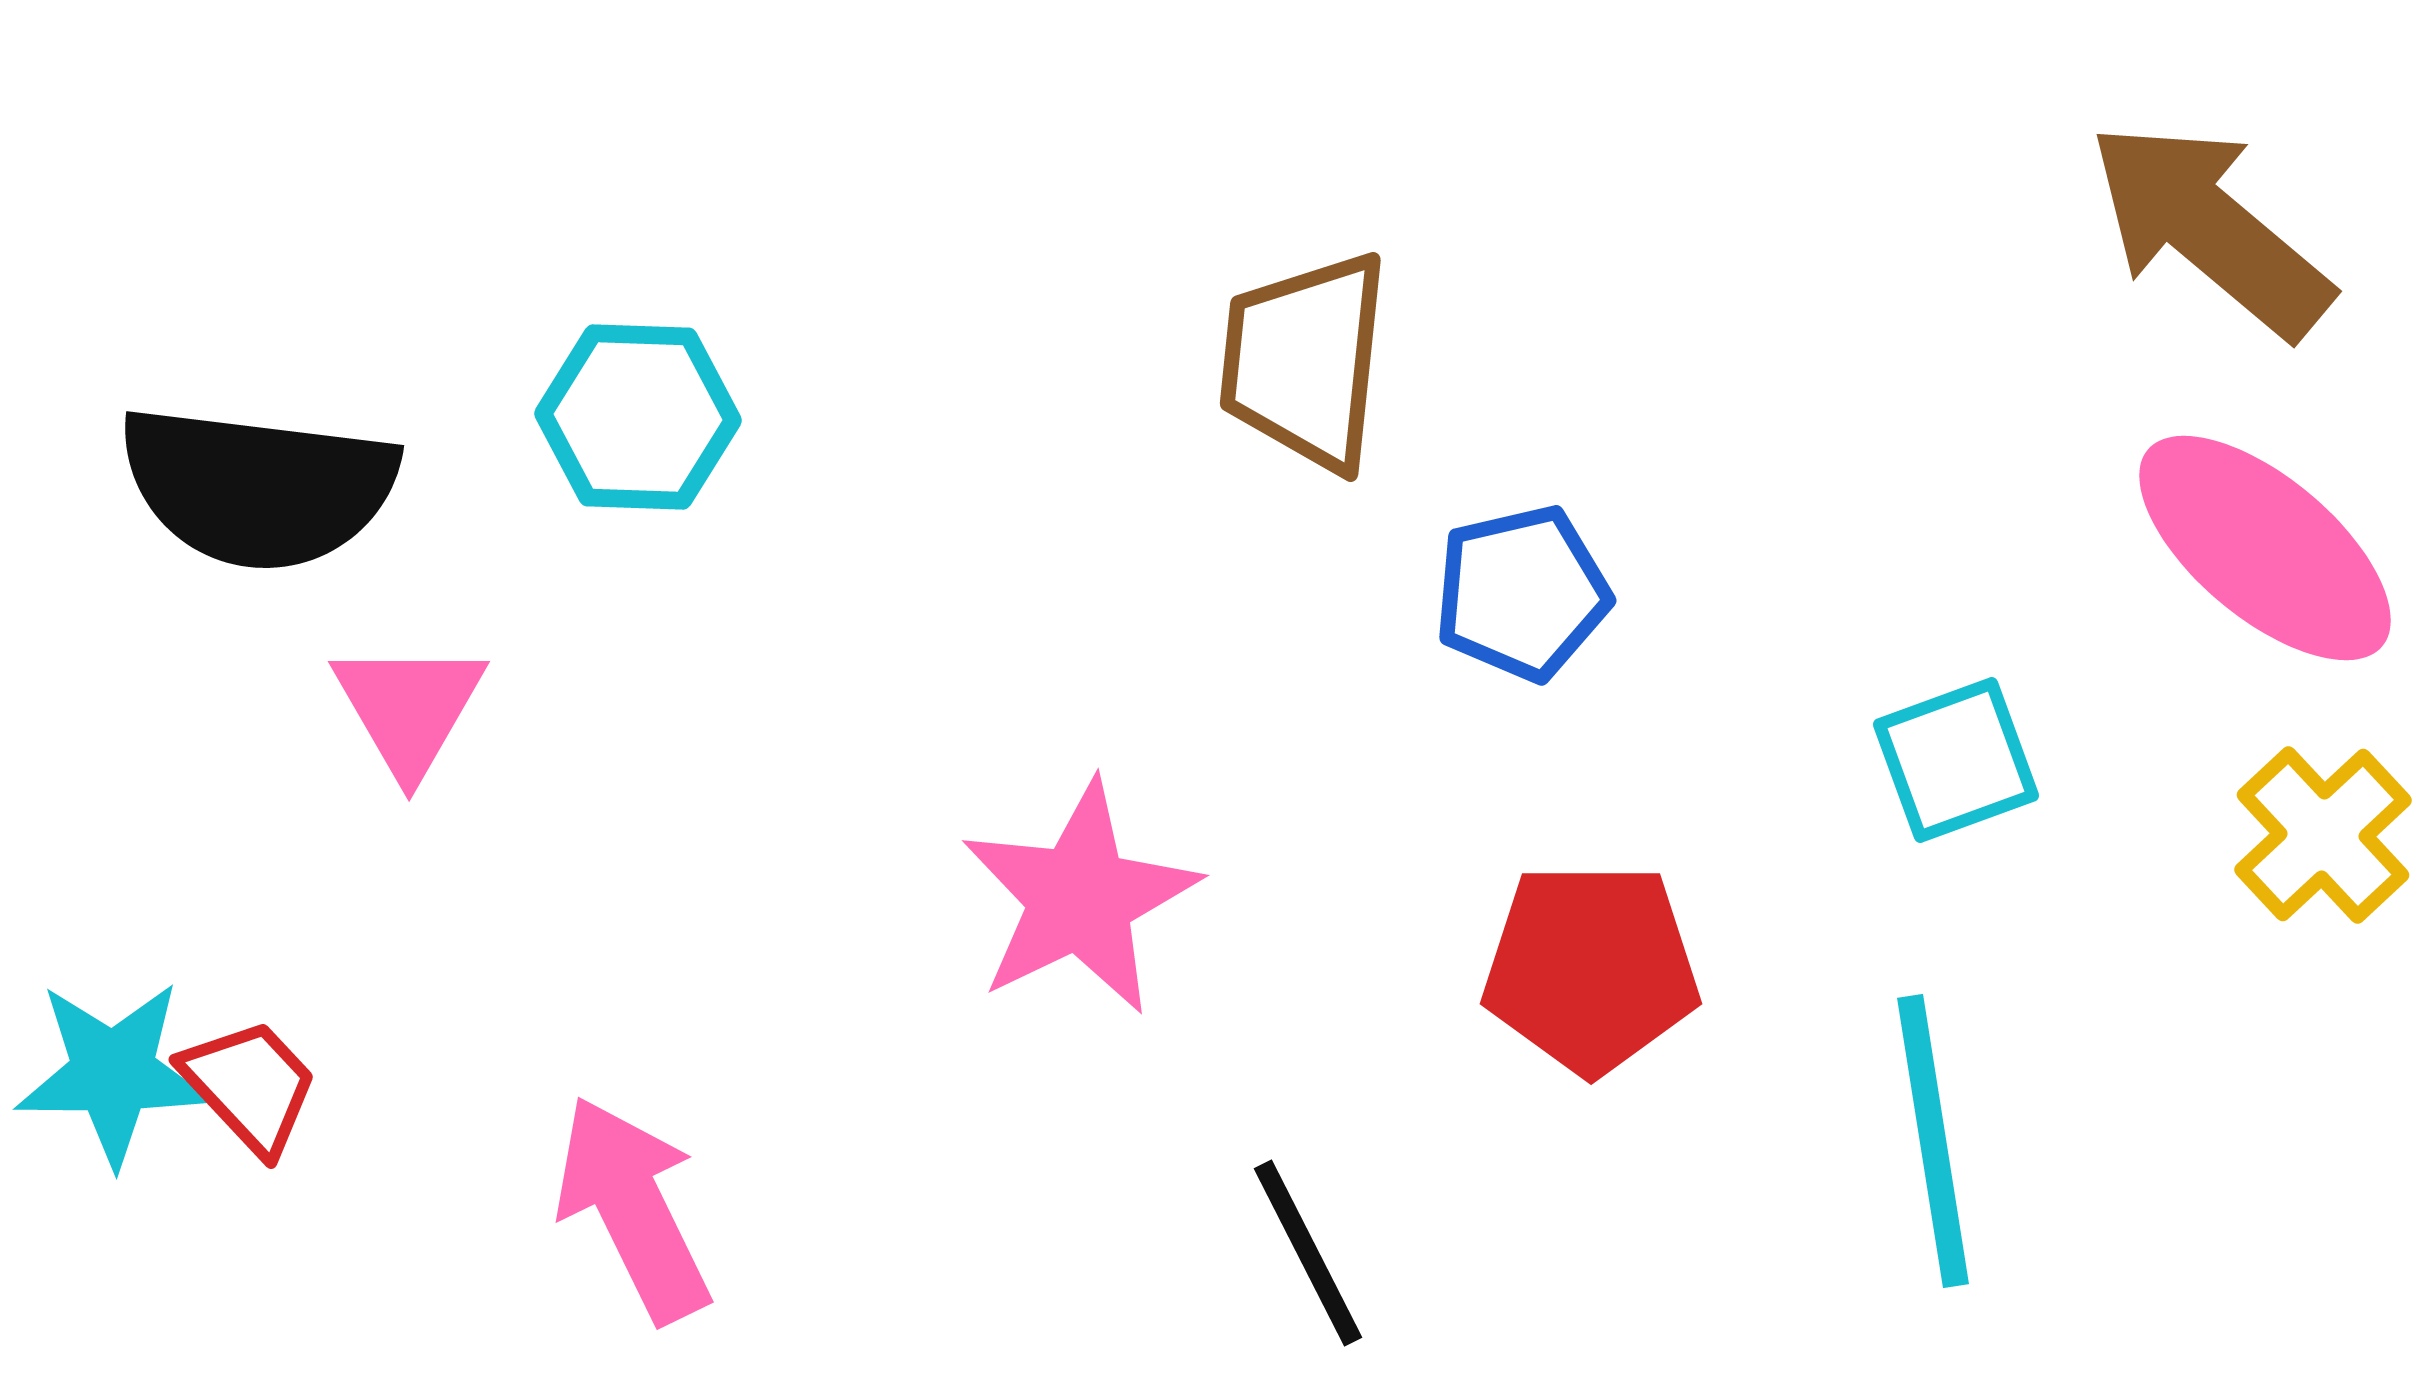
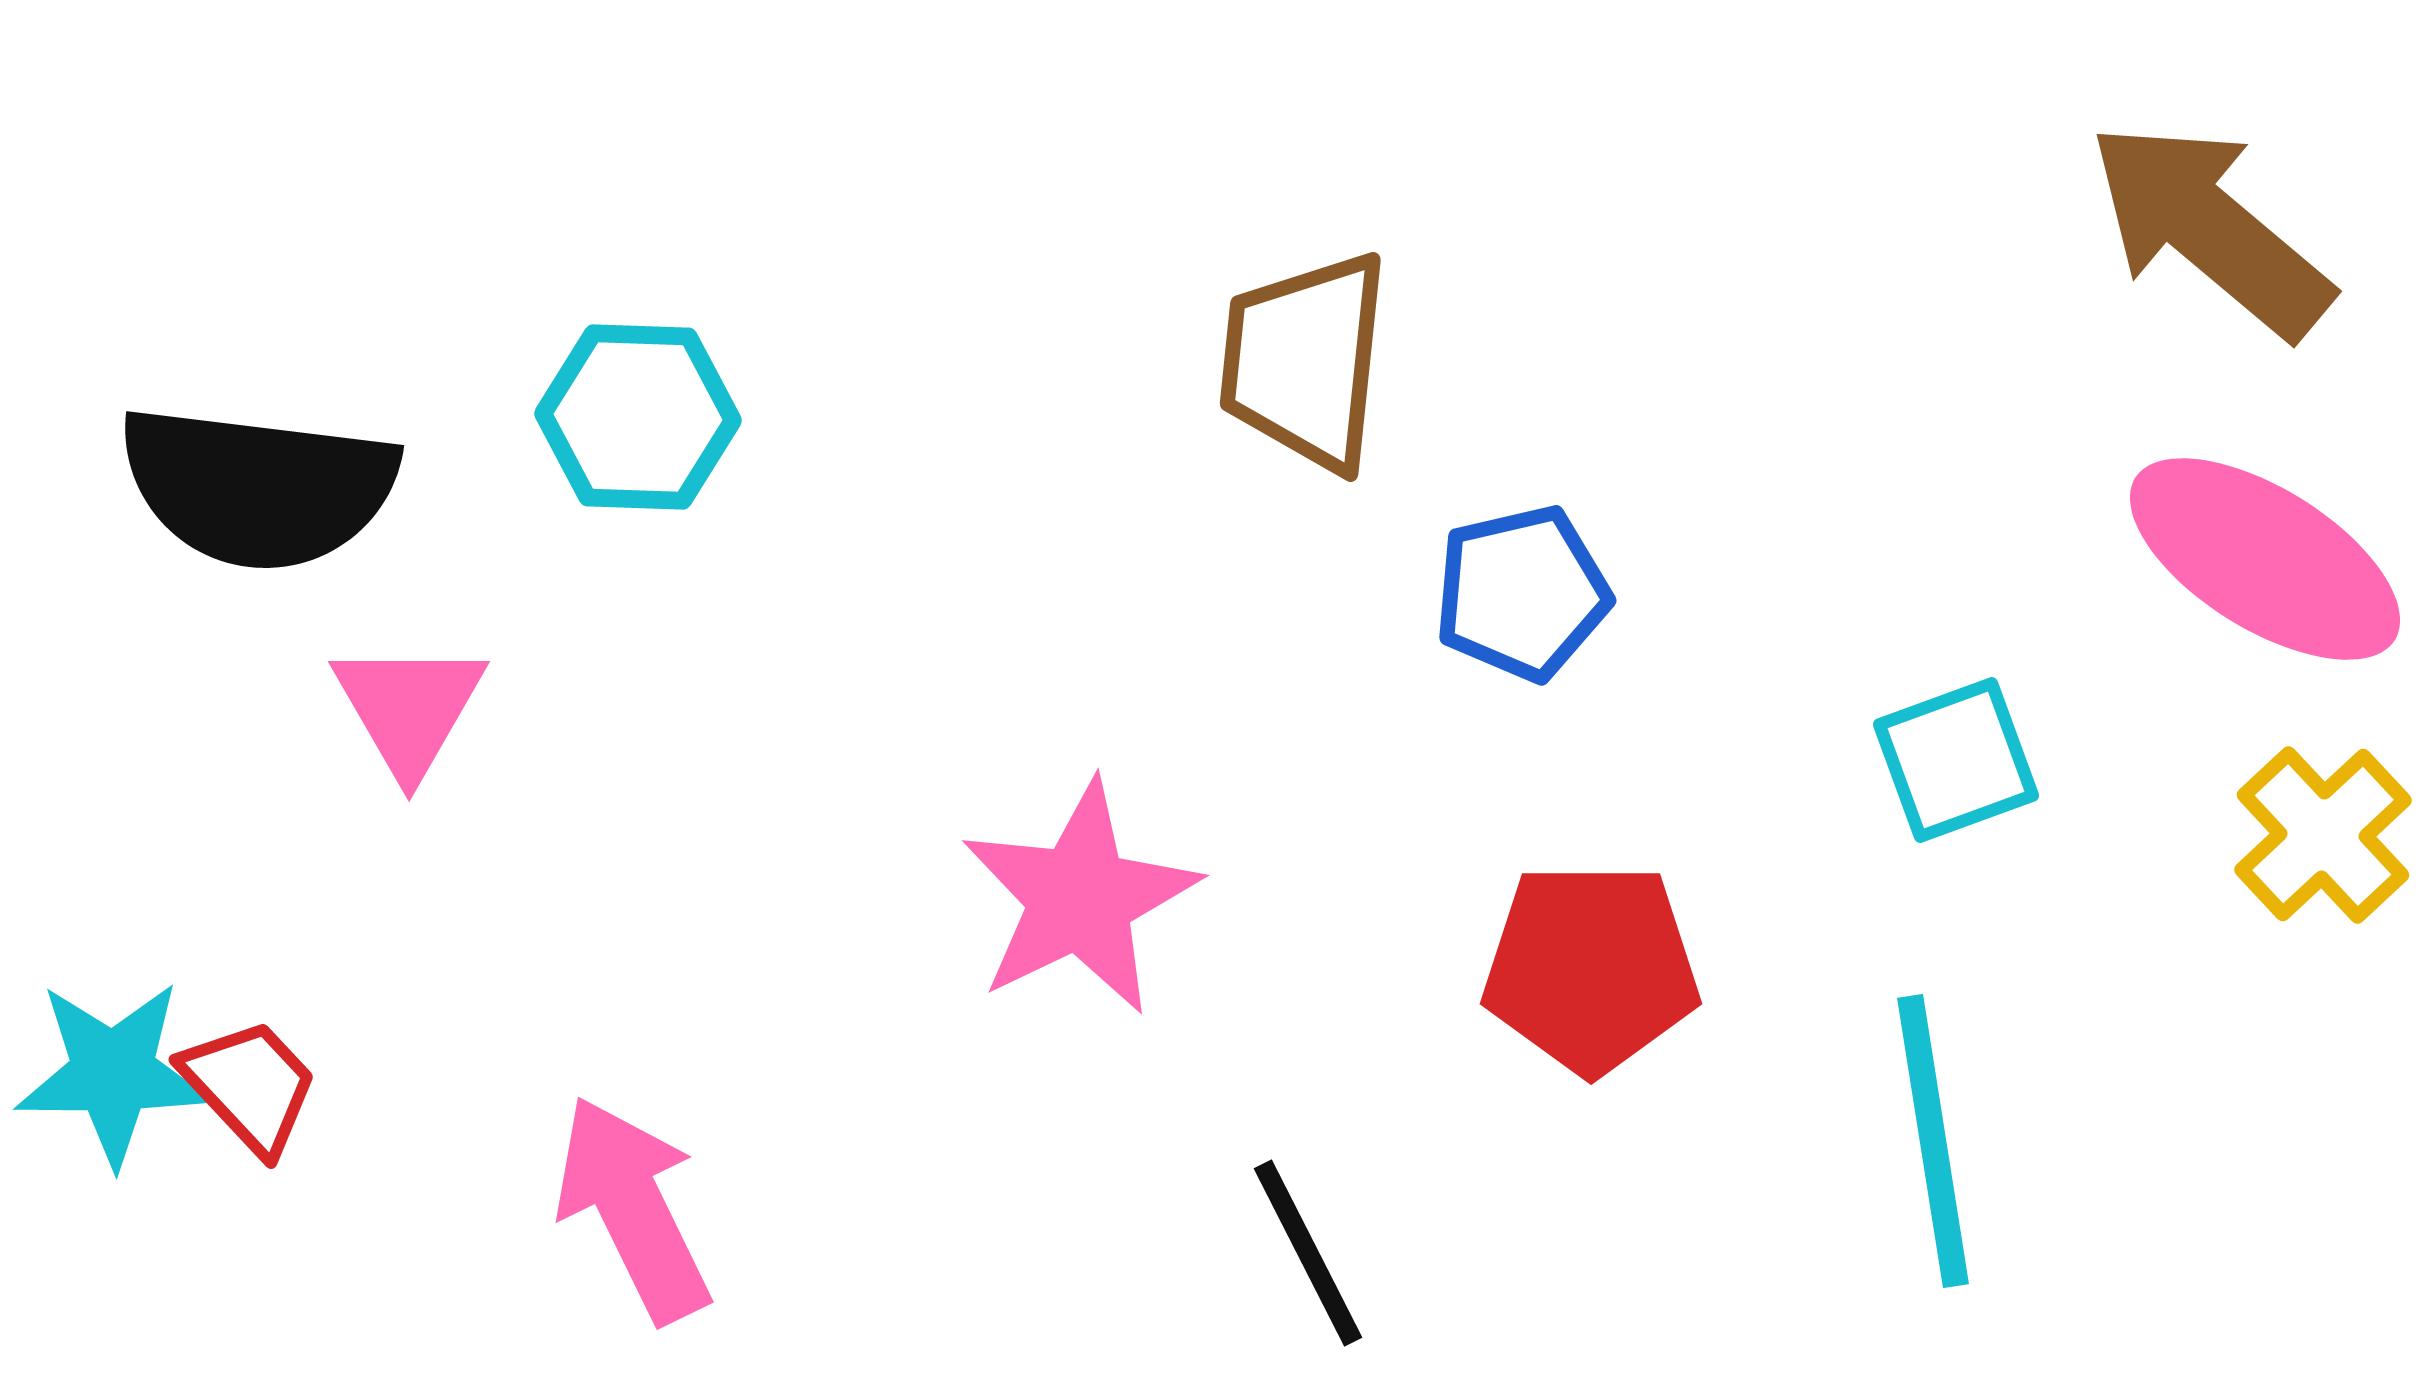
pink ellipse: moved 11 px down; rotated 8 degrees counterclockwise
